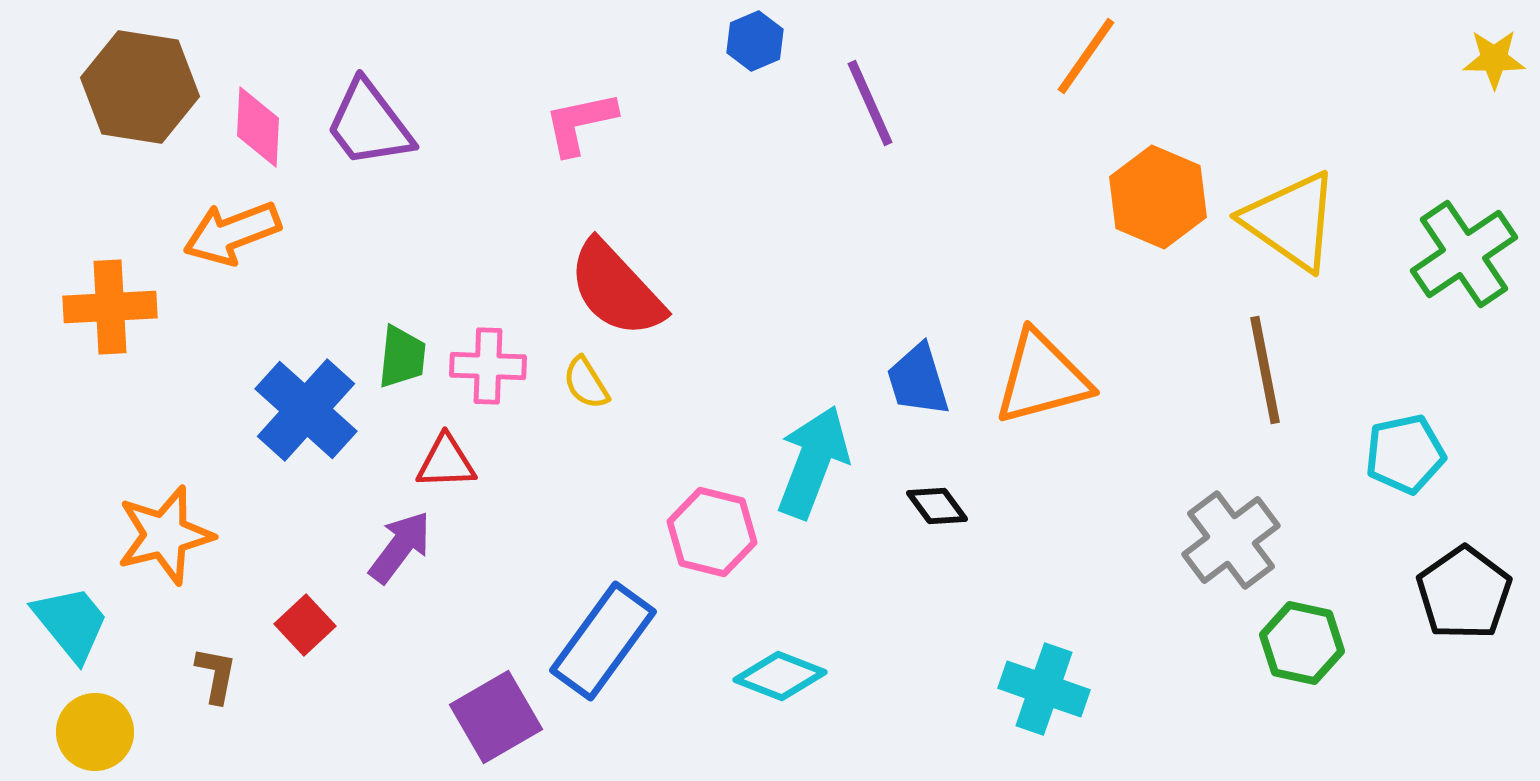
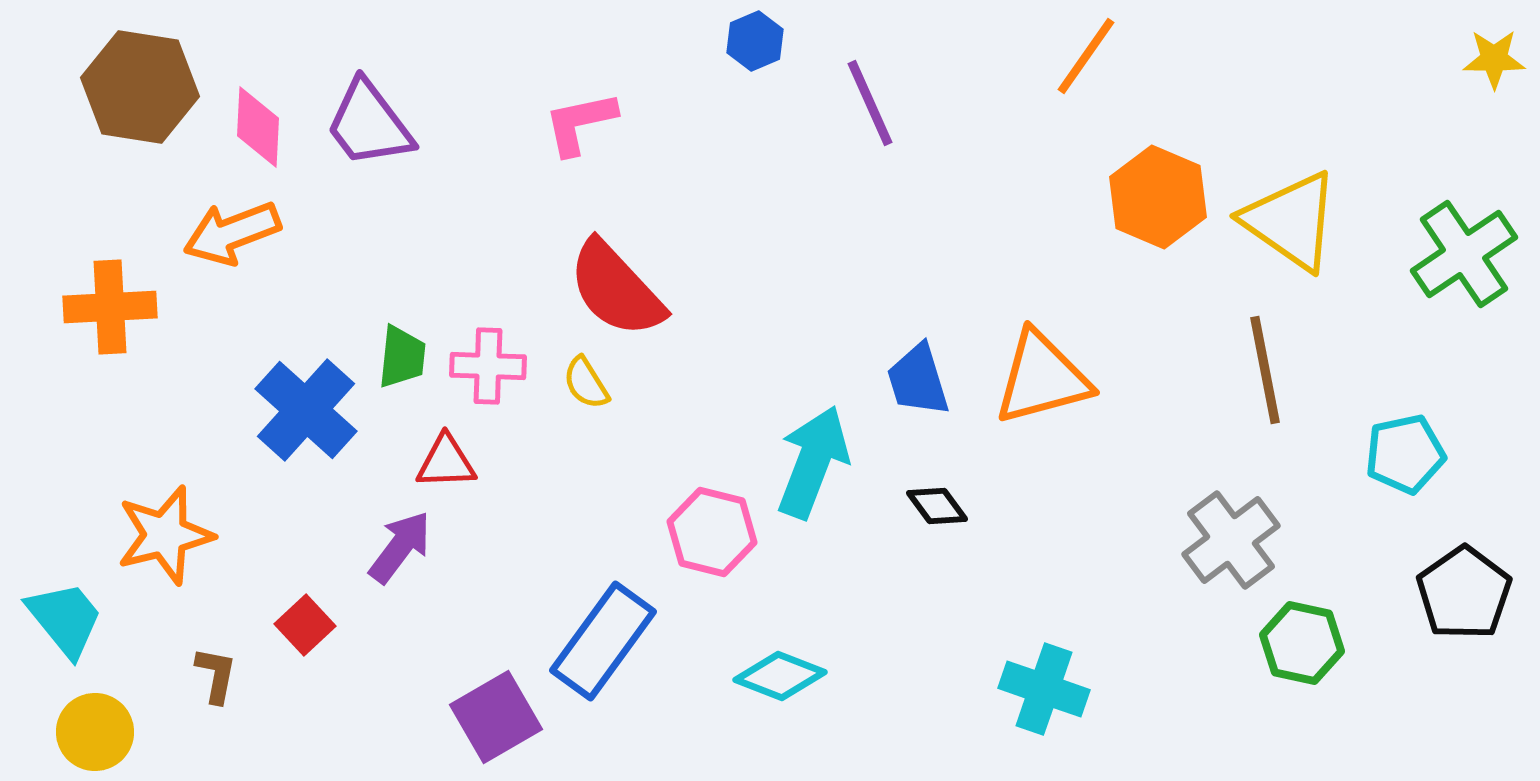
cyan trapezoid: moved 6 px left, 4 px up
